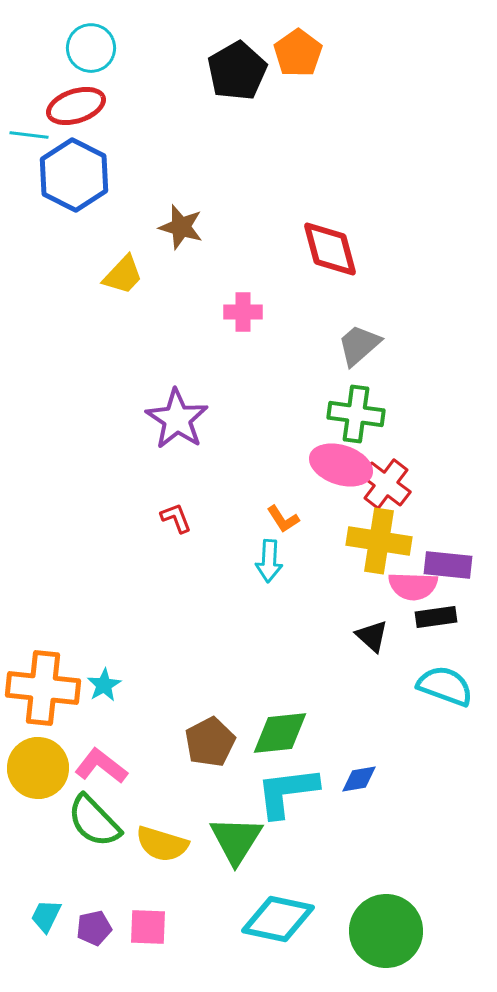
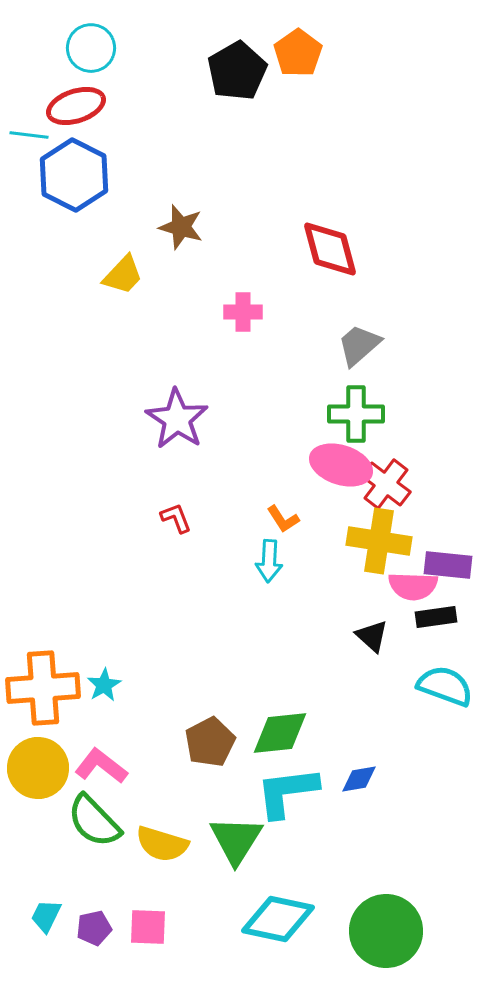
green cross: rotated 8 degrees counterclockwise
orange cross: rotated 10 degrees counterclockwise
